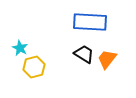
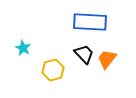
cyan star: moved 3 px right
black trapezoid: rotated 15 degrees clockwise
yellow hexagon: moved 19 px right, 3 px down
